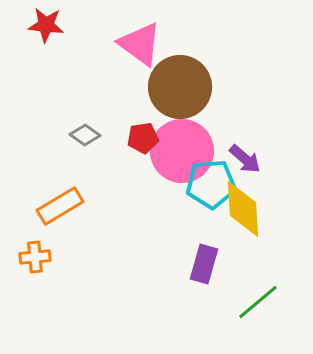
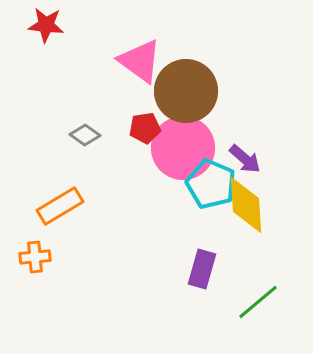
pink triangle: moved 17 px down
brown circle: moved 6 px right, 4 px down
red pentagon: moved 2 px right, 10 px up
pink circle: moved 1 px right, 3 px up
cyan pentagon: rotated 27 degrees clockwise
yellow diamond: moved 3 px right, 4 px up
purple rectangle: moved 2 px left, 5 px down
